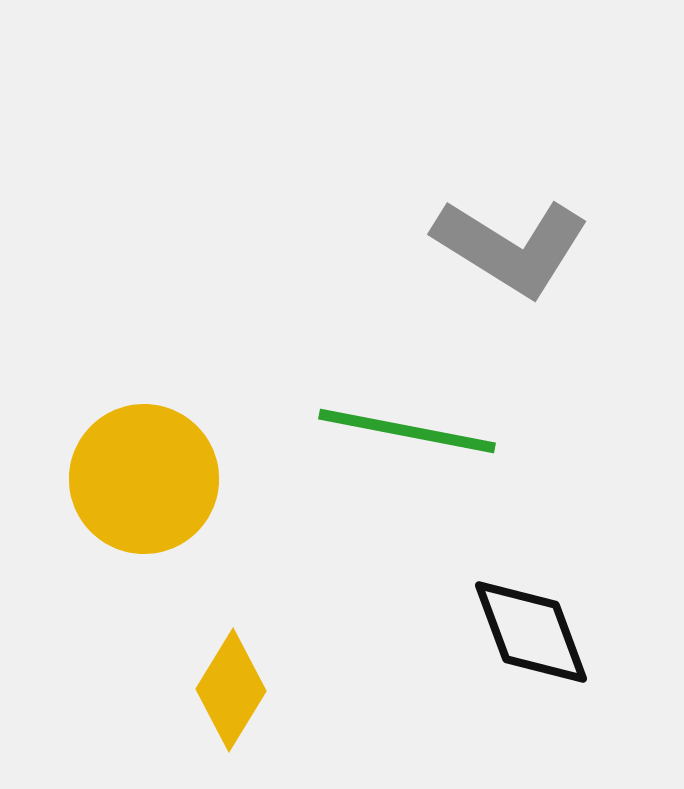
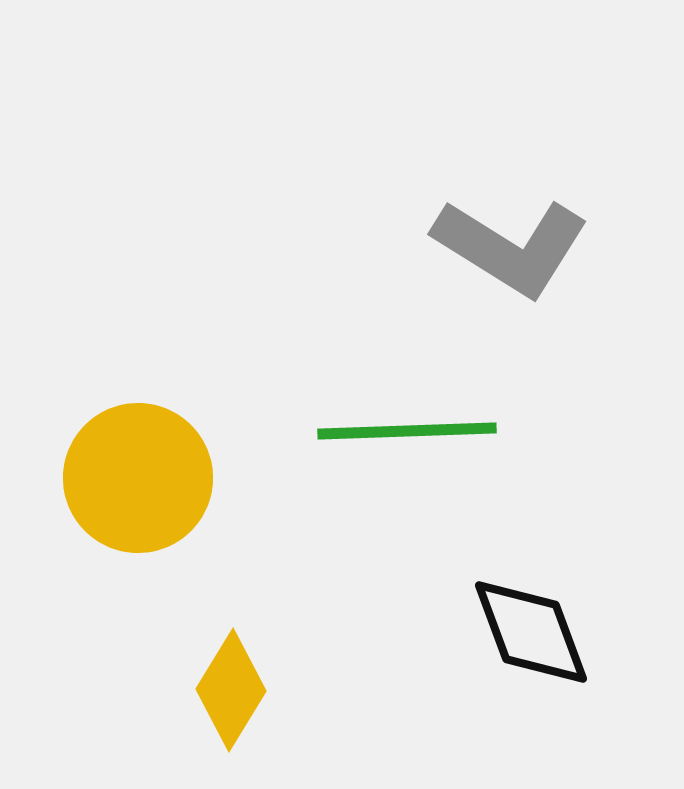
green line: rotated 13 degrees counterclockwise
yellow circle: moved 6 px left, 1 px up
